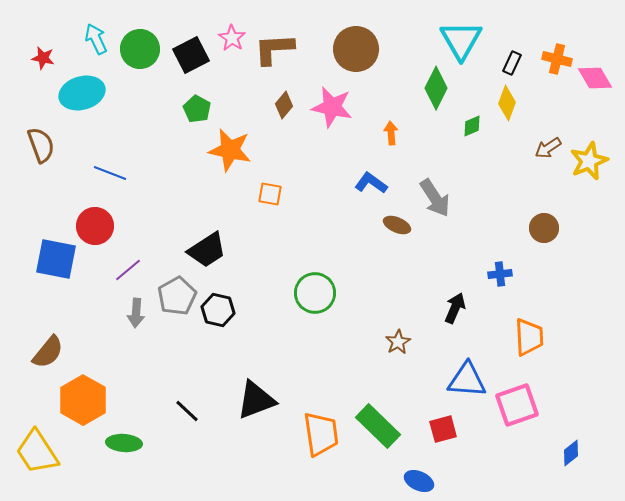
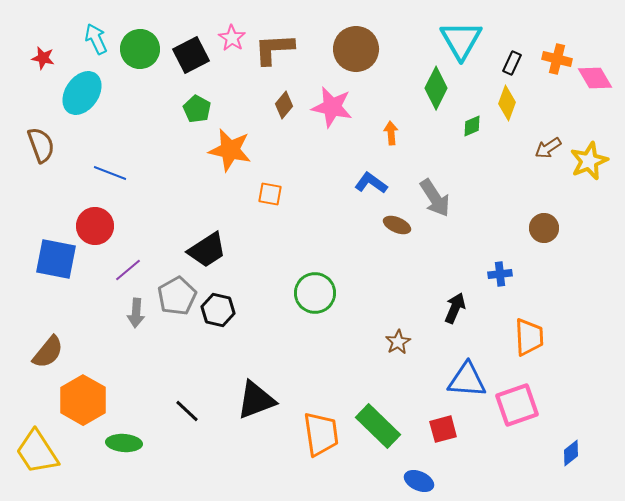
cyan ellipse at (82, 93): rotated 39 degrees counterclockwise
